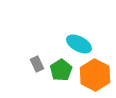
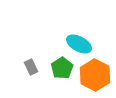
gray rectangle: moved 6 px left, 3 px down
green pentagon: moved 1 px right, 2 px up
